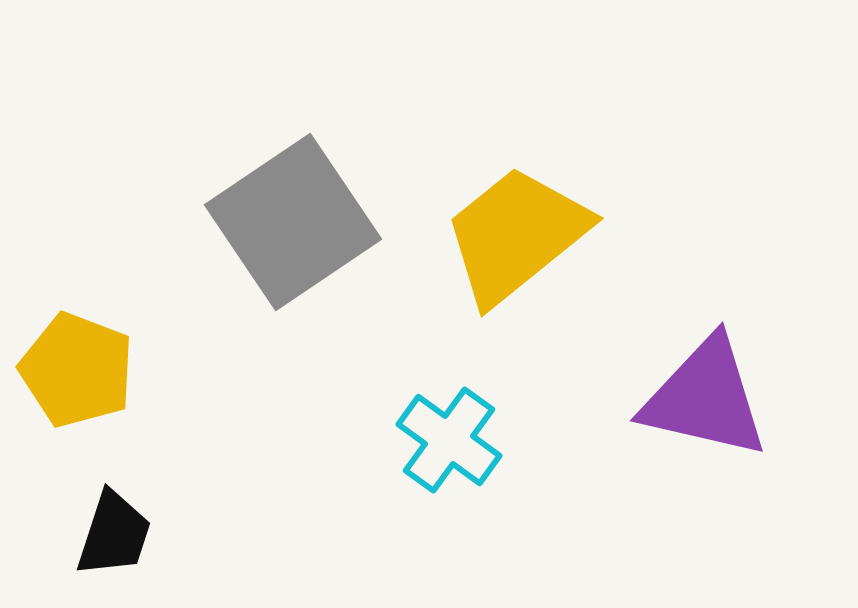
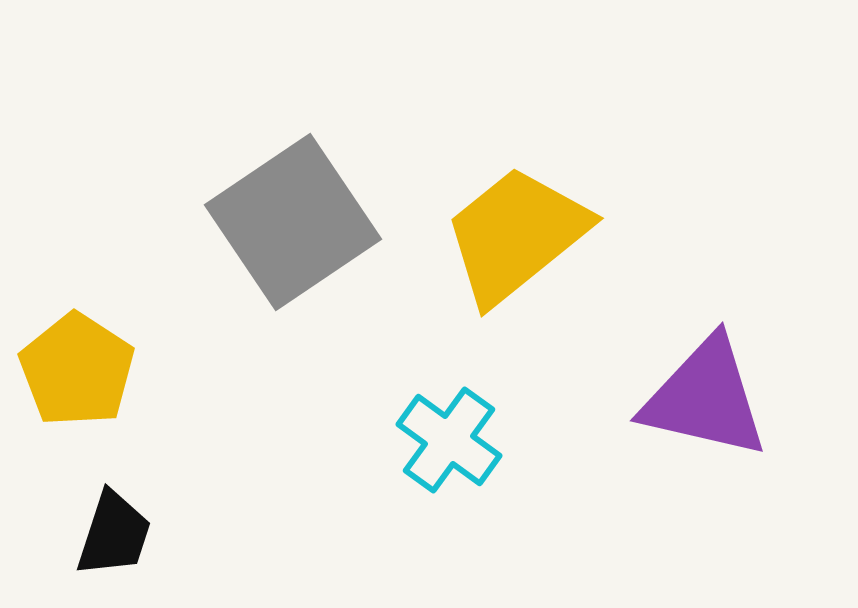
yellow pentagon: rotated 12 degrees clockwise
